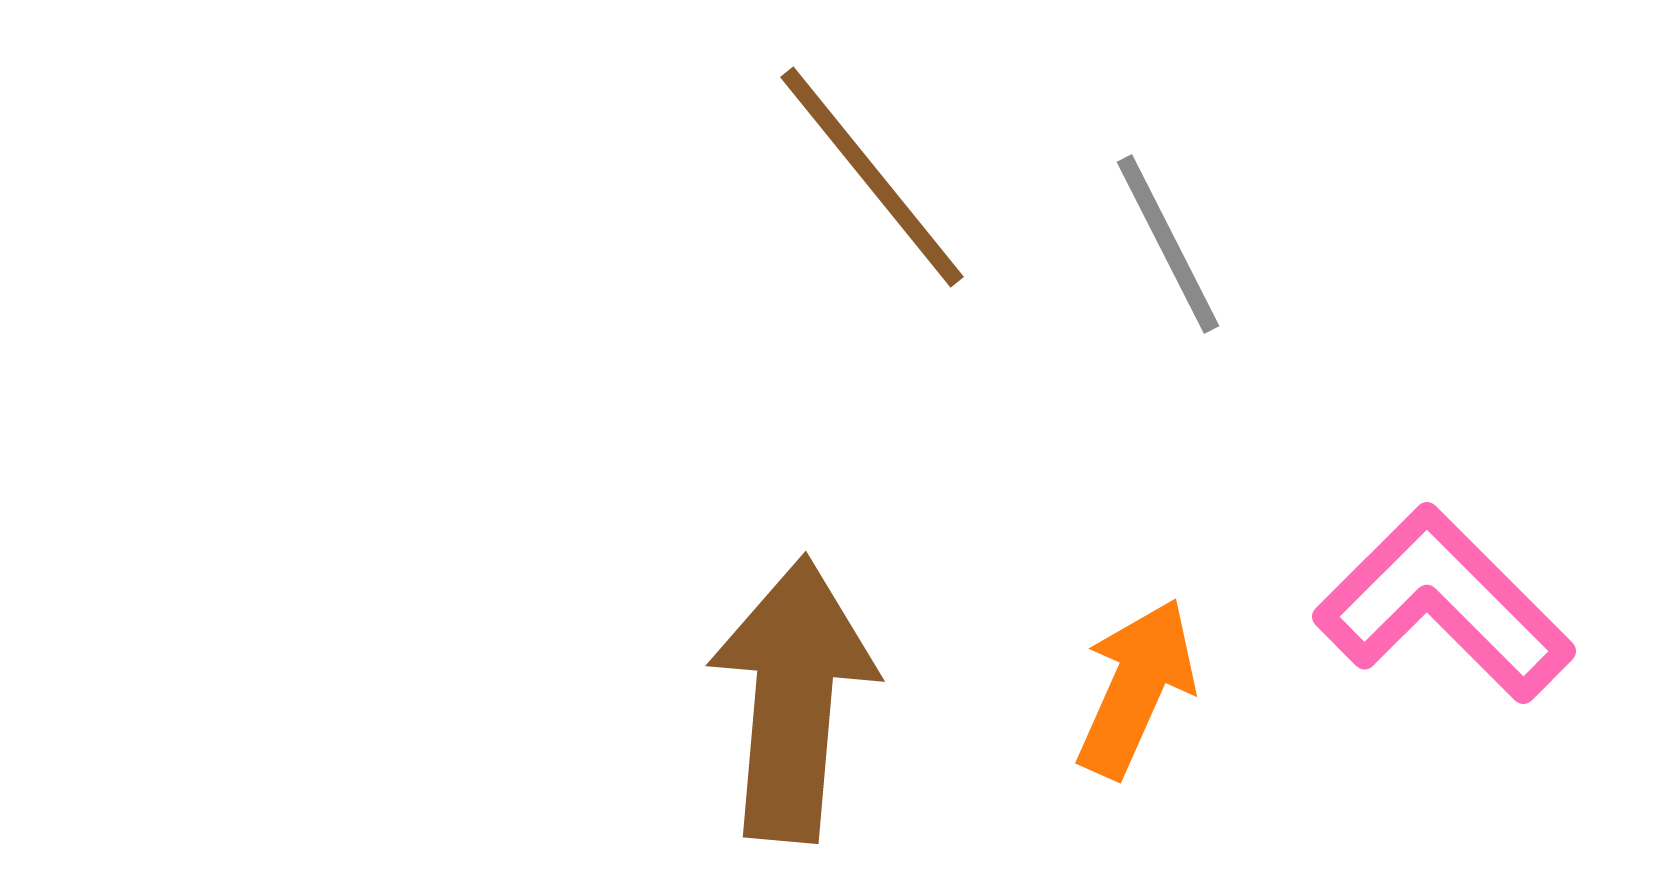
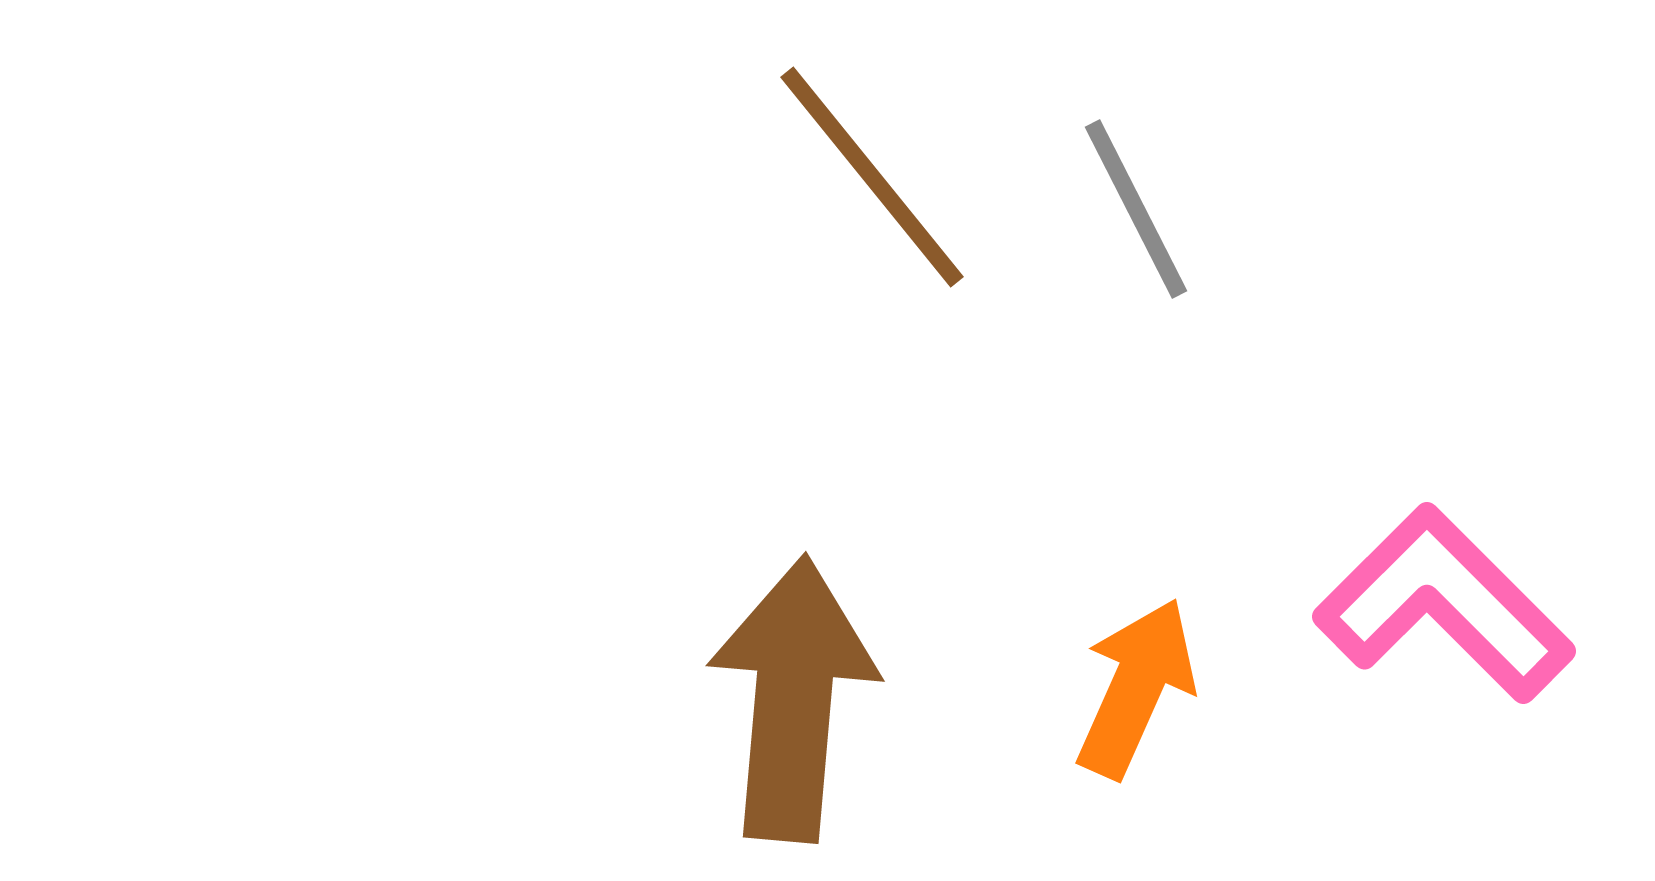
gray line: moved 32 px left, 35 px up
